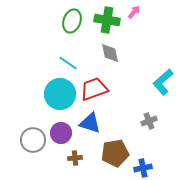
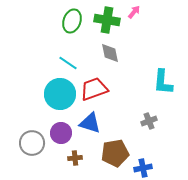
cyan L-shape: rotated 44 degrees counterclockwise
gray circle: moved 1 px left, 3 px down
